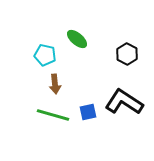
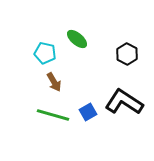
cyan pentagon: moved 2 px up
brown arrow: moved 1 px left, 2 px up; rotated 24 degrees counterclockwise
blue square: rotated 18 degrees counterclockwise
